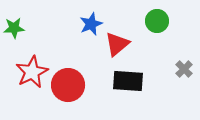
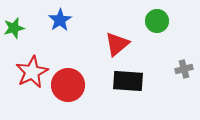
blue star: moved 31 px left, 4 px up; rotated 10 degrees counterclockwise
green star: rotated 10 degrees counterclockwise
gray cross: rotated 30 degrees clockwise
